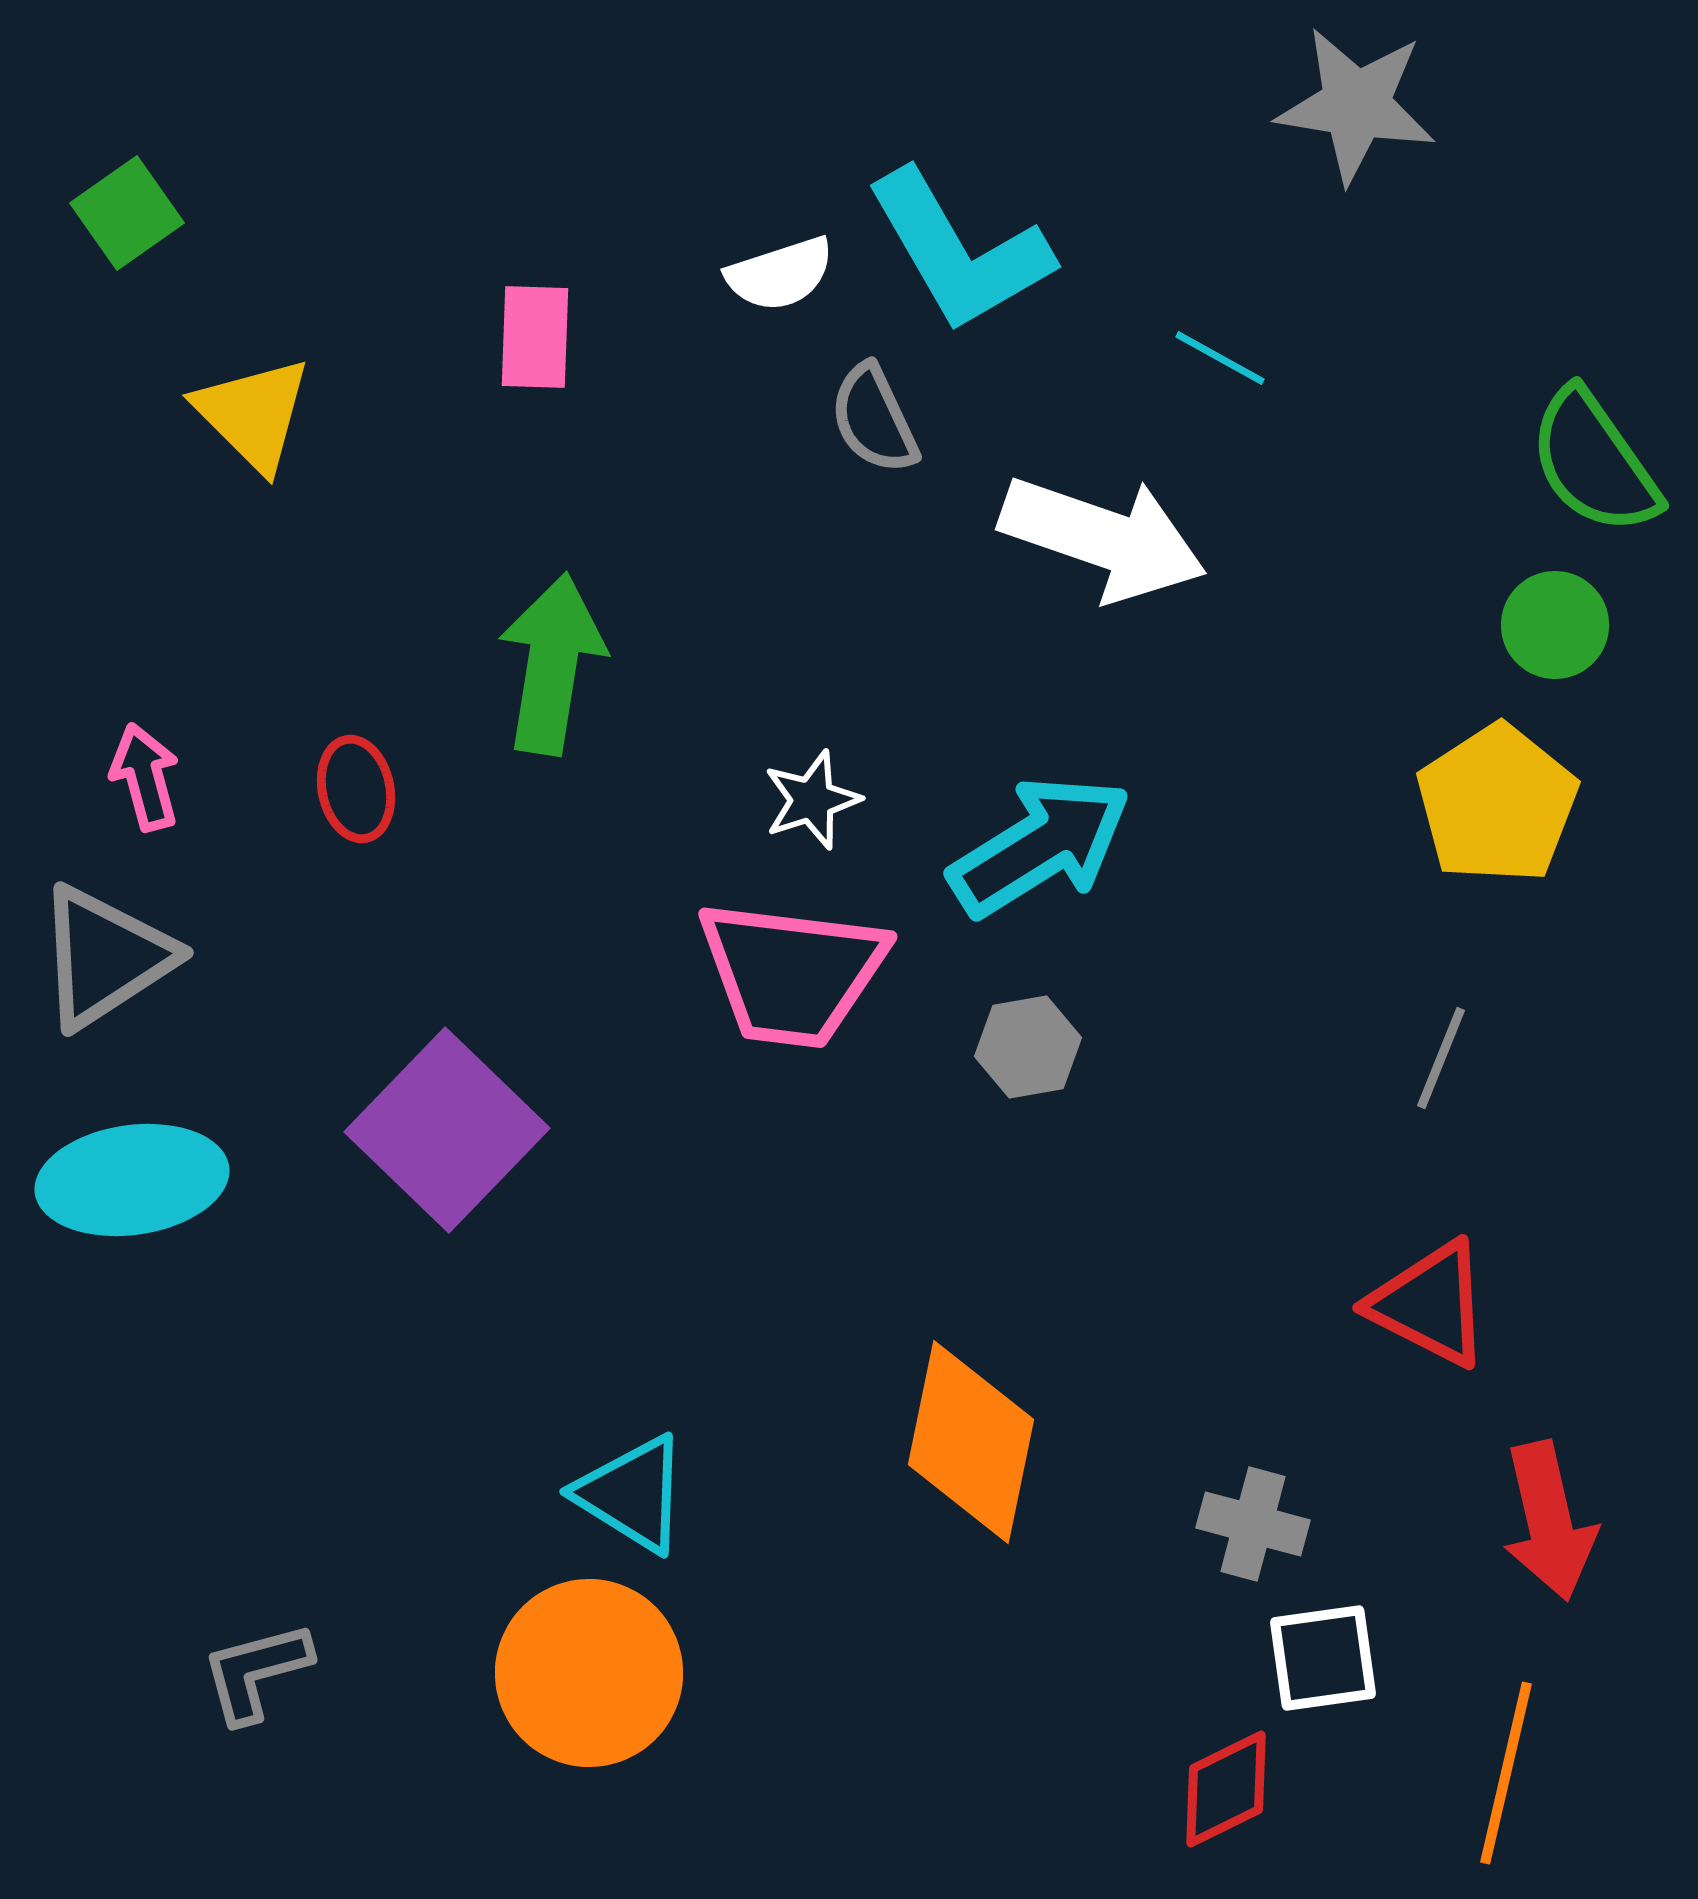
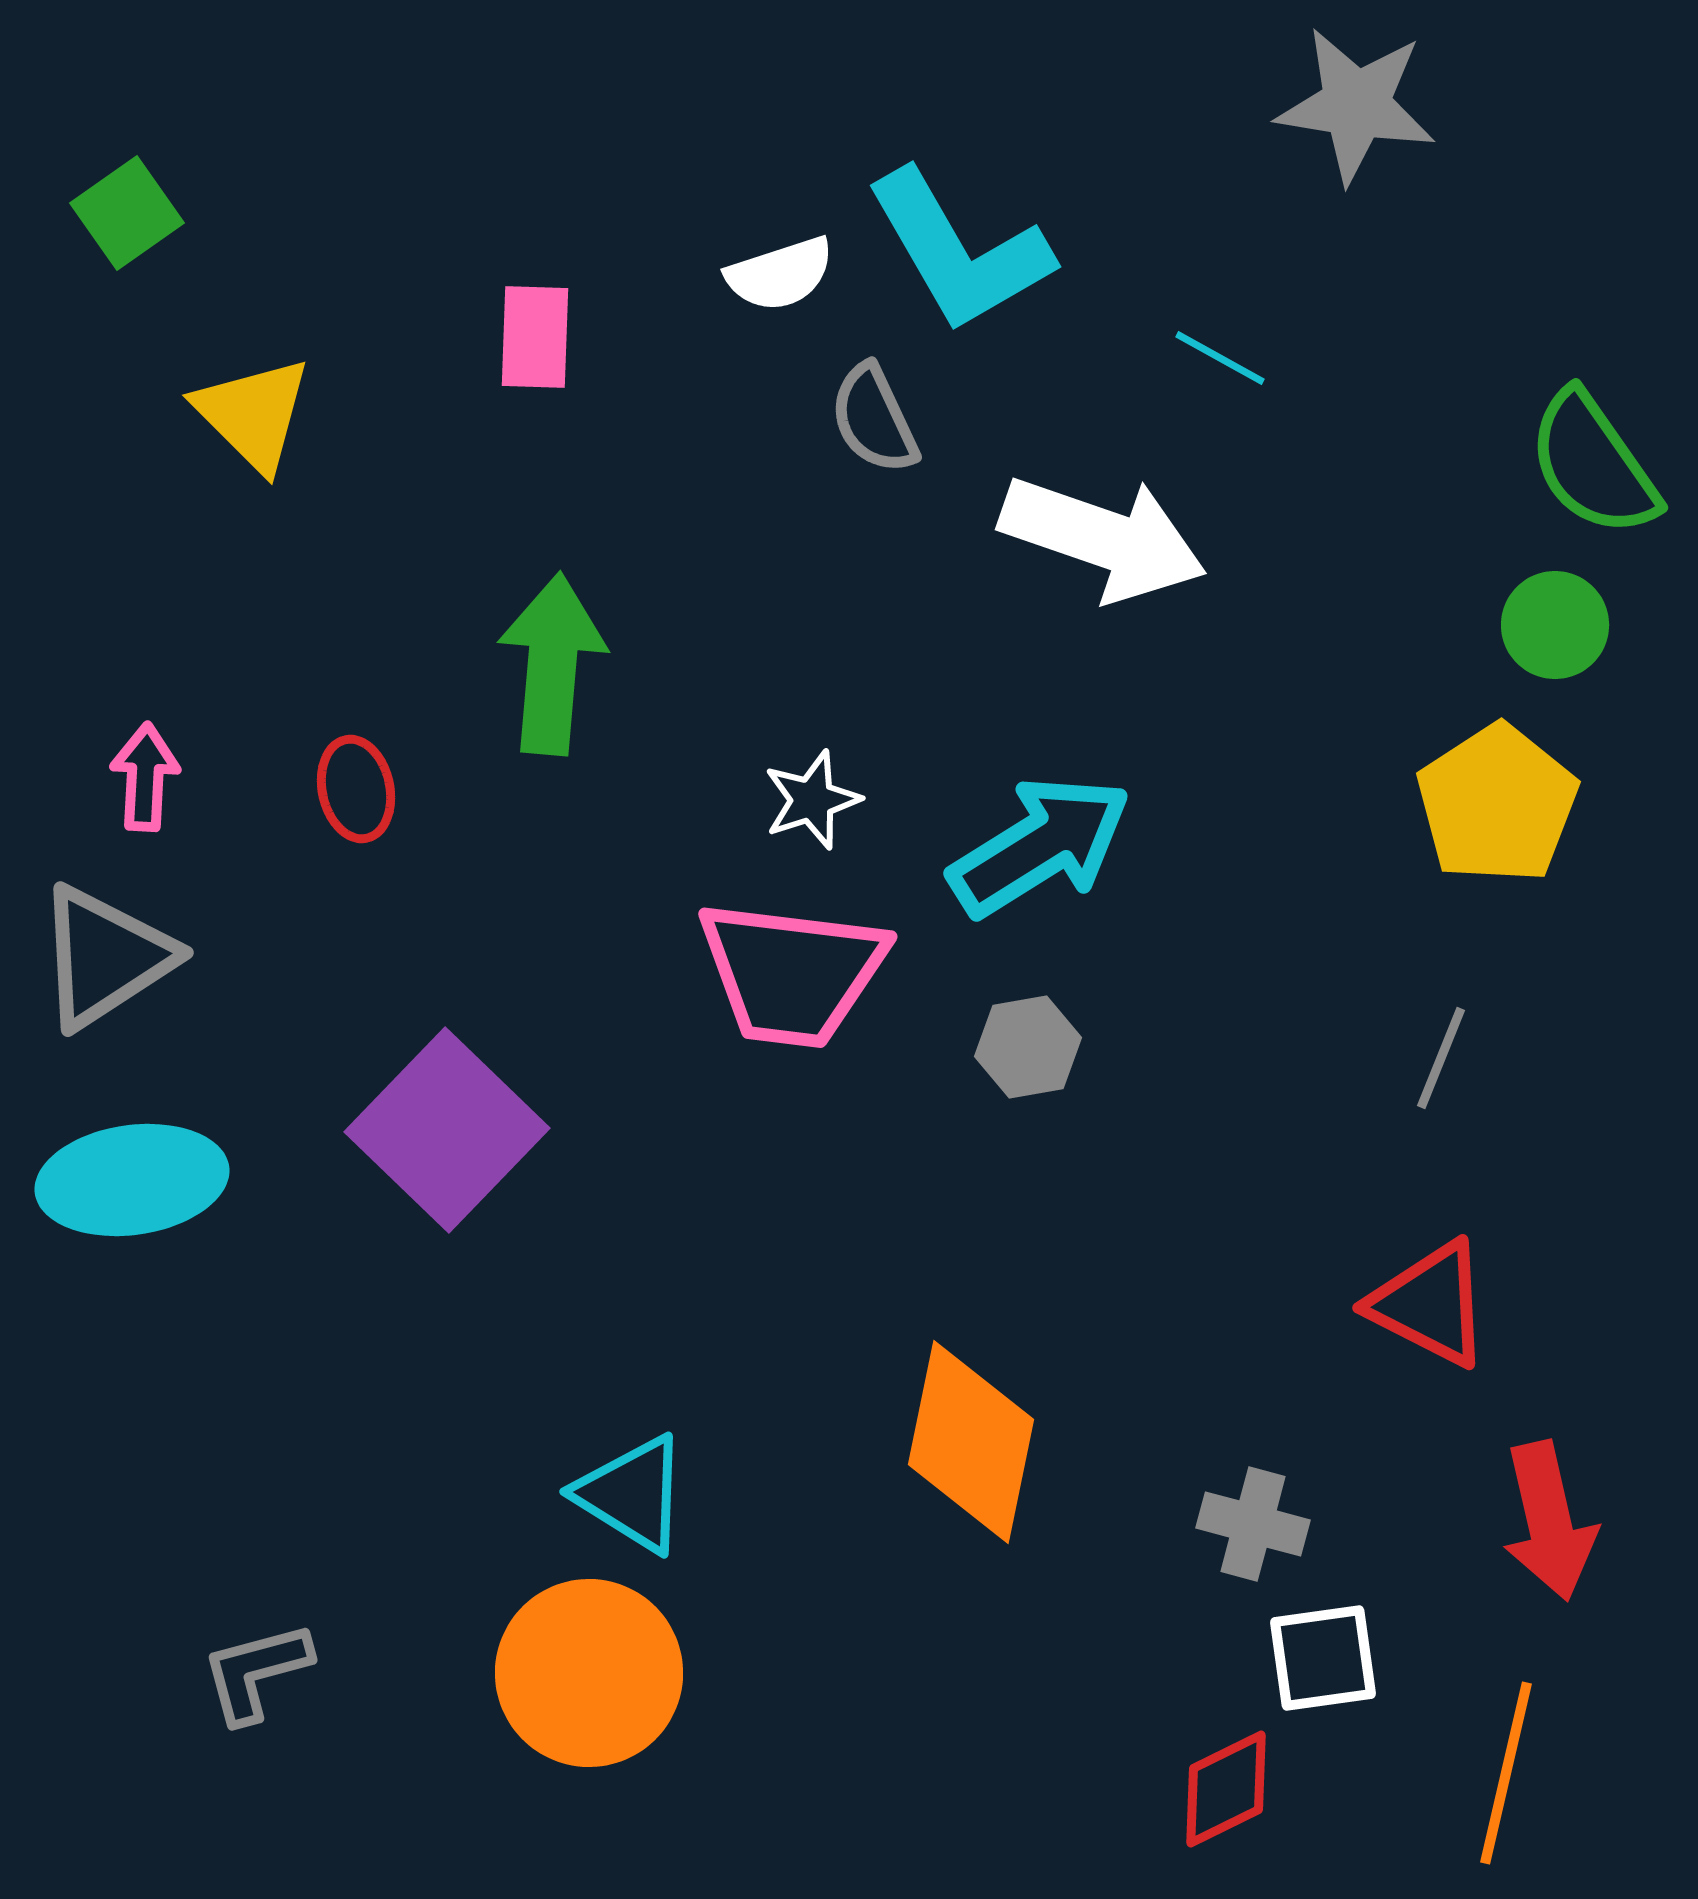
green semicircle: moved 1 px left, 2 px down
green arrow: rotated 4 degrees counterclockwise
pink arrow: rotated 18 degrees clockwise
